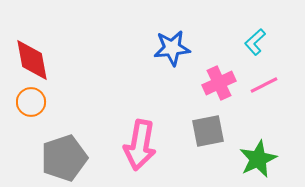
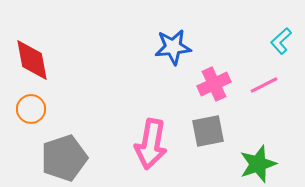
cyan L-shape: moved 26 px right, 1 px up
blue star: moved 1 px right, 1 px up
pink cross: moved 5 px left, 1 px down
orange circle: moved 7 px down
pink arrow: moved 11 px right, 1 px up
green star: moved 5 px down; rotated 6 degrees clockwise
